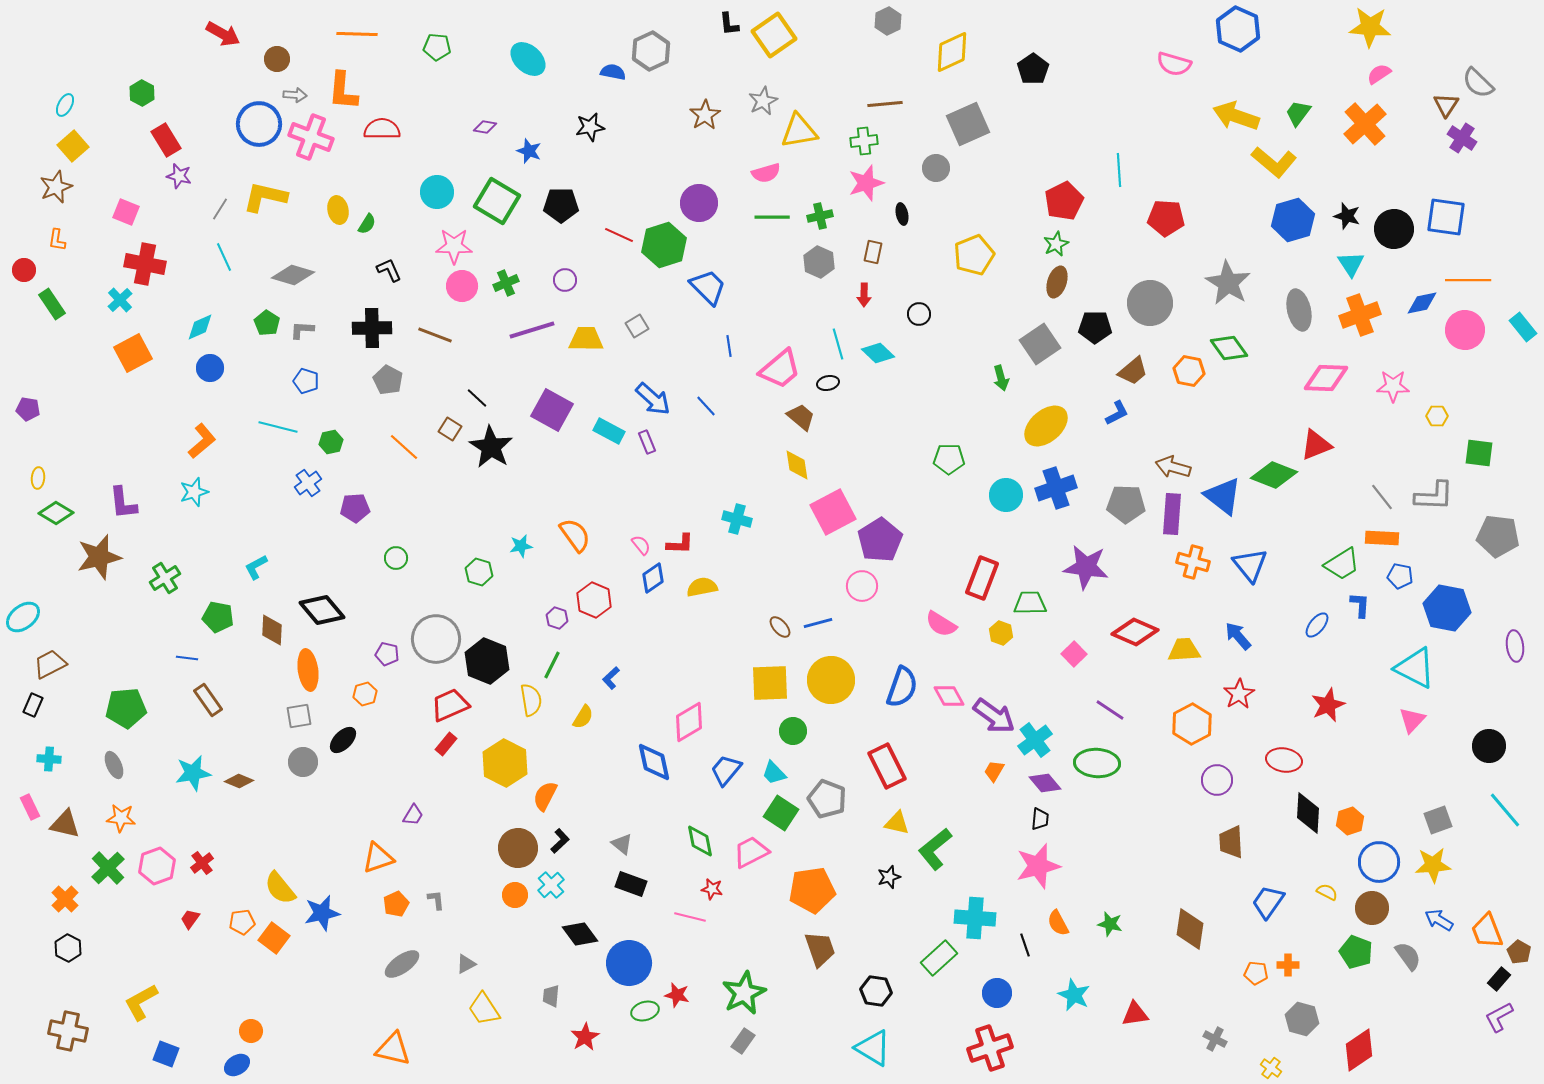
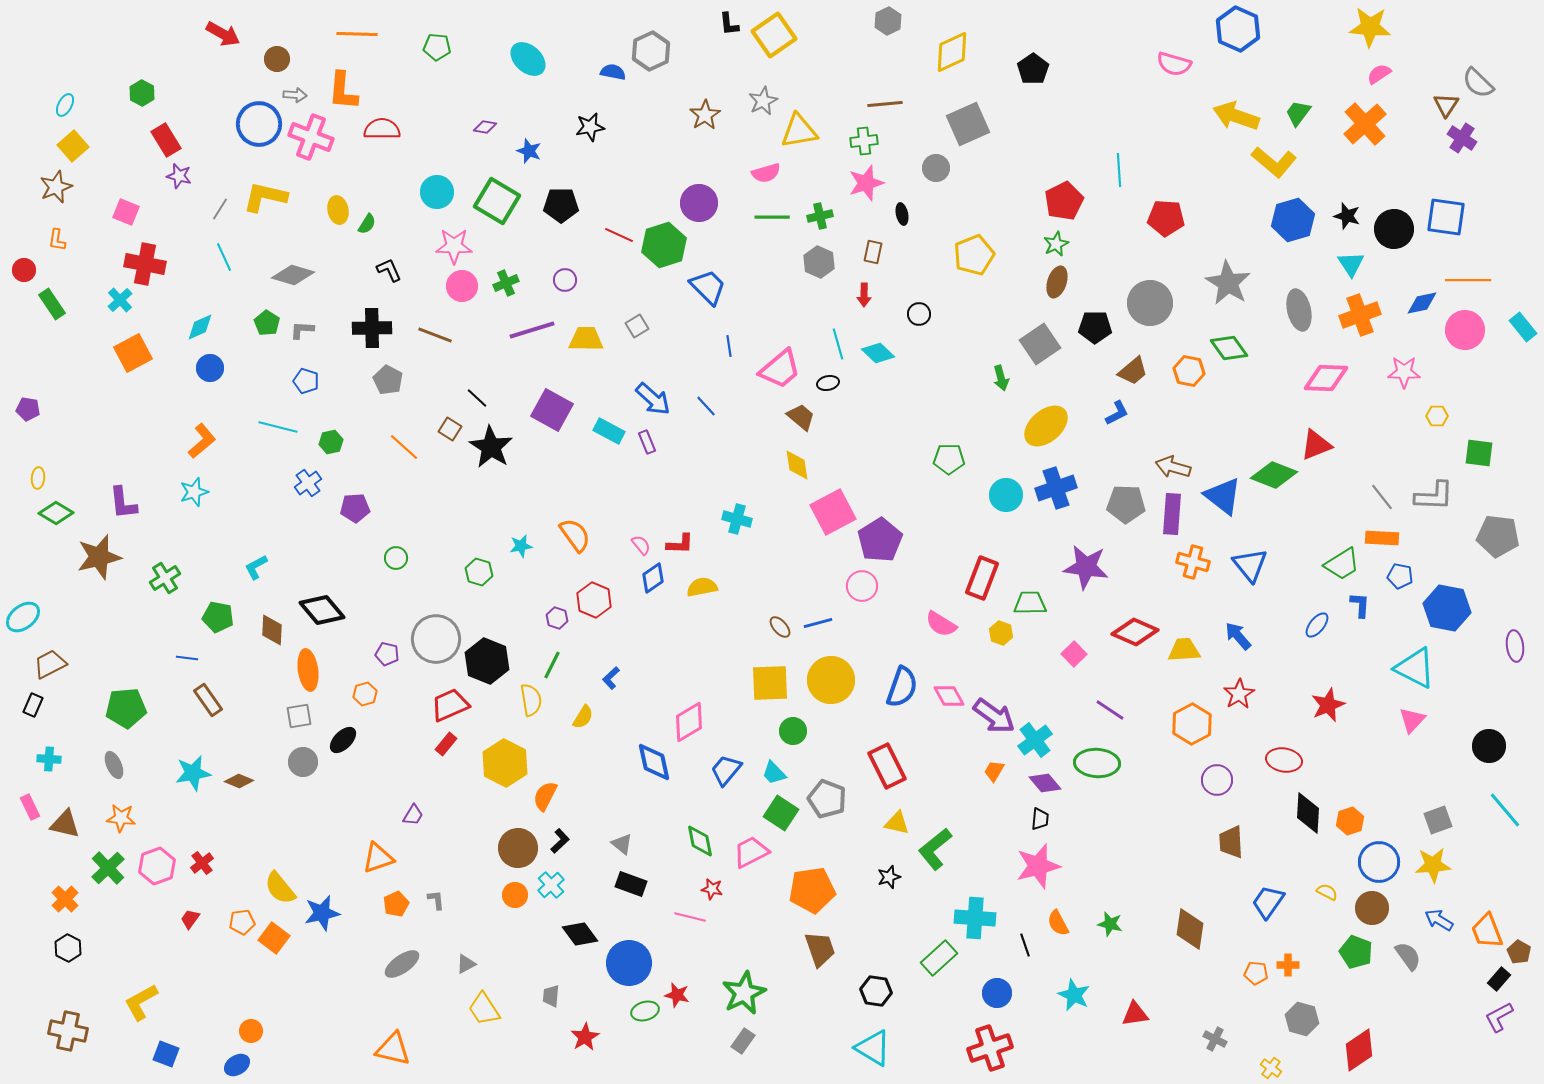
pink star at (1393, 386): moved 11 px right, 14 px up
